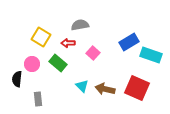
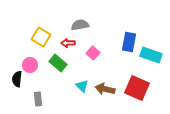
blue rectangle: rotated 48 degrees counterclockwise
pink circle: moved 2 px left, 1 px down
